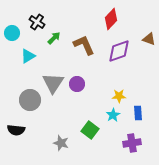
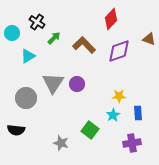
brown L-shape: rotated 20 degrees counterclockwise
gray circle: moved 4 px left, 2 px up
